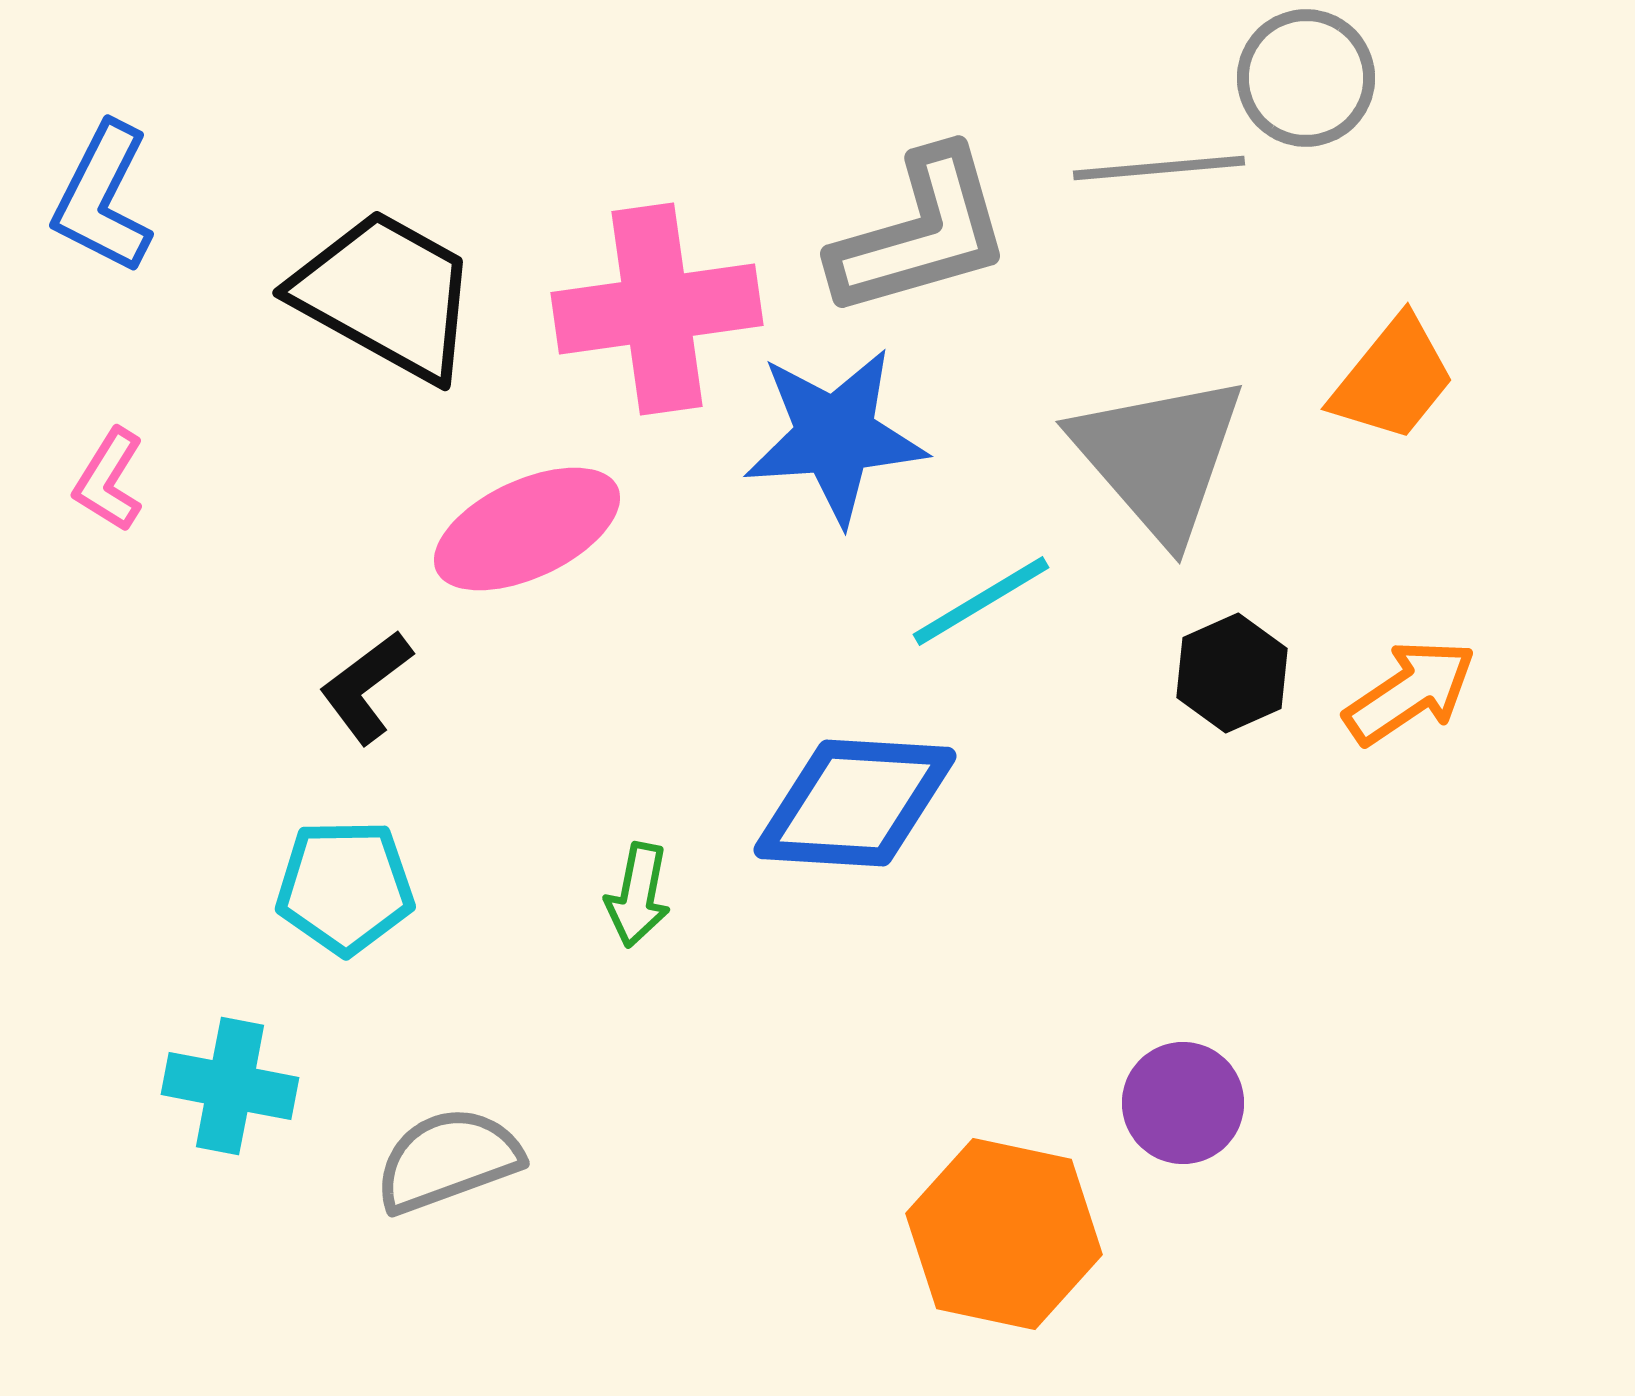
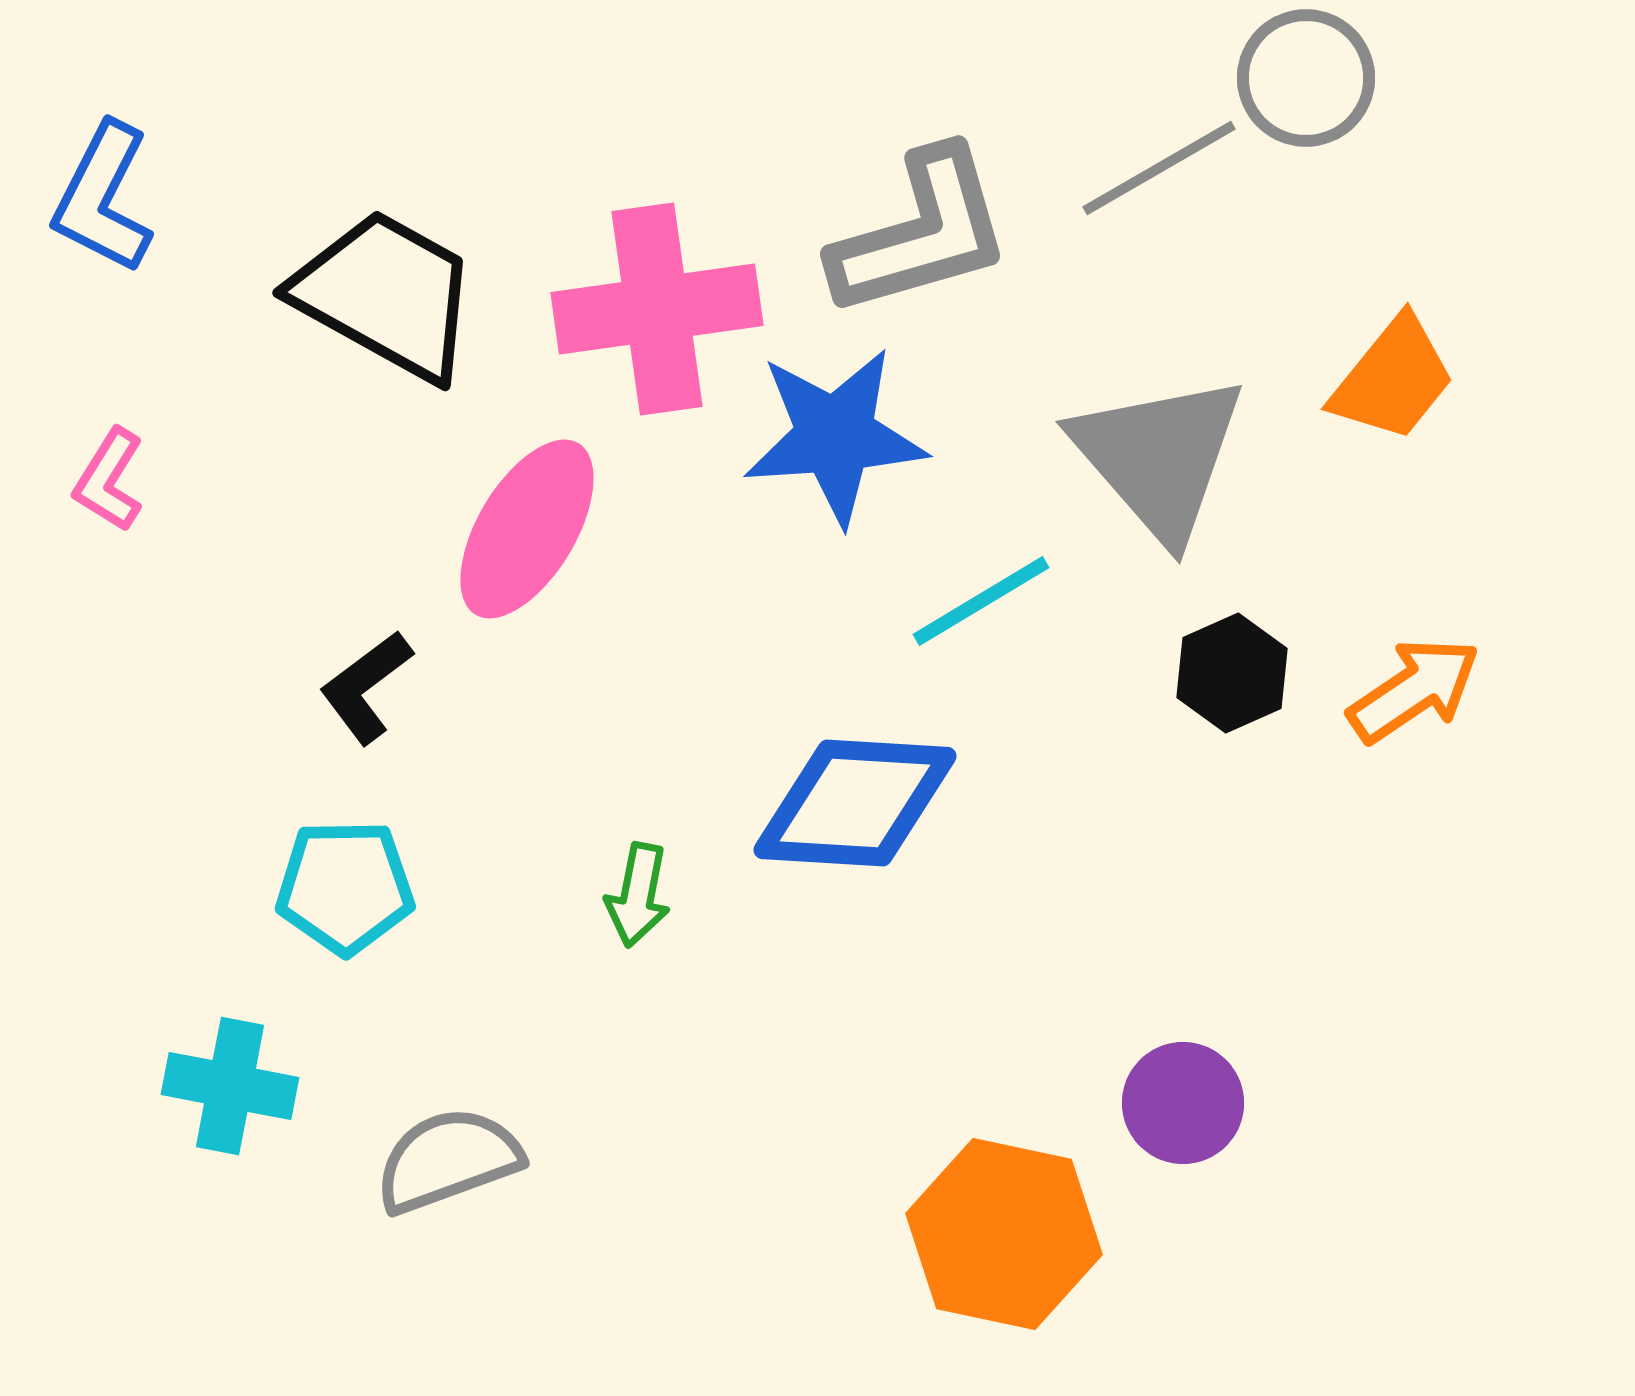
gray line: rotated 25 degrees counterclockwise
pink ellipse: rotated 34 degrees counterclockwise
orange arrow: moved 4 px right, 2 px up
